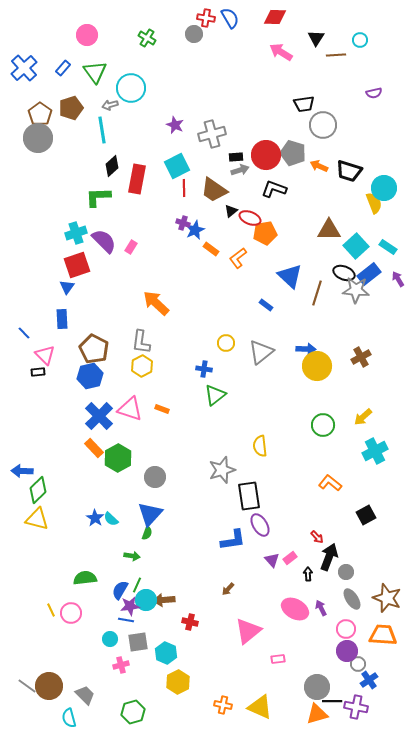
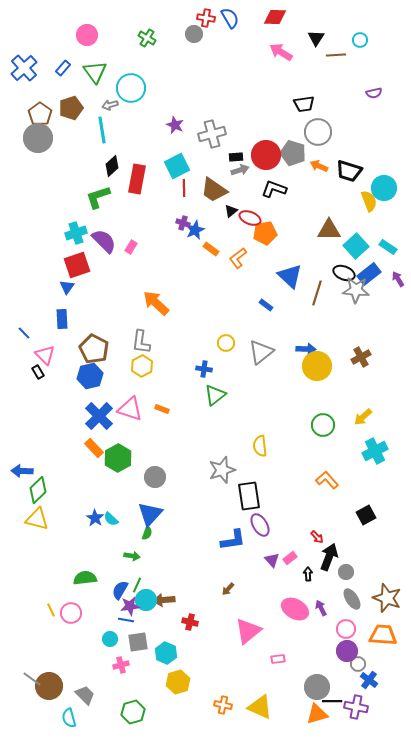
gray circle at (323, 125): moved 5 px left, 7 px down
green L-shape at (98, 197): rotated 16 degrees counterclockwise
yellow semicircle at (374, 203): moved 5 px left, 2 px up
black rectangle at (38, 372): rotated 64 degrees clockwise
orange L-shape at (330, 483): moved 3 px left, 3 px up; rotated 10 degrees clockwise
blue cross at (369, 680): rotated 18 degrees counterclockwise
yellow hexagon at (178, 682): rotated 10 degrees clockwise
gray line at (27, 686): moved 5 px right, 7 px up
